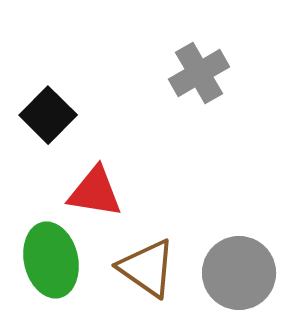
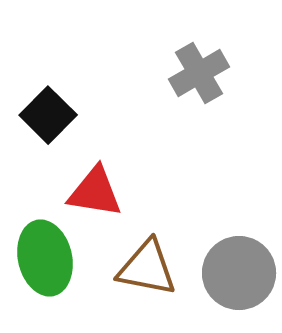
green ellipse: moved 6 px left, 2 px up
brown triangle: rotated 24 degrees counterclockwise
